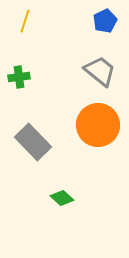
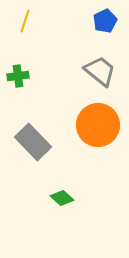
green cross: moved 1 px left, 1 px up
